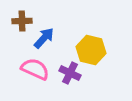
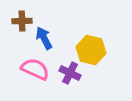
blue arrow: rotated 70 degrees counterclockwise
